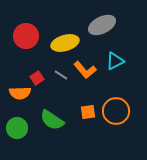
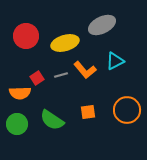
gray line: rotated 48 degrees counterclockwise
orange circle: moved 11 px right, 1 px up
green circle: moved 4 px up
